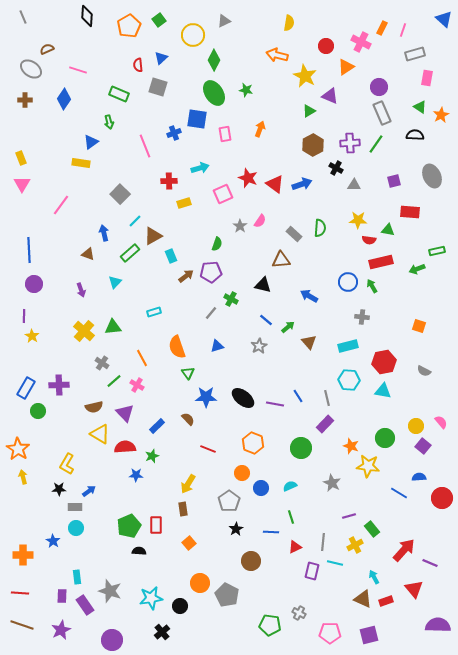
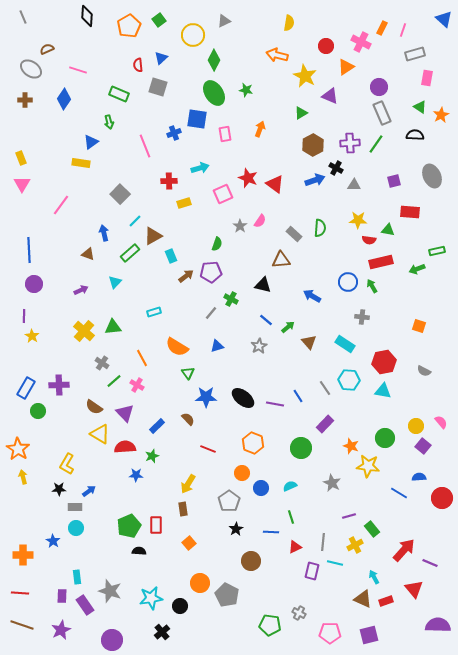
green triangle at (309, 111): moved 8 px left, 2 px down
blue arrow at (302, 184): moved 13 px right, 4 px up
purple arrow at (81, 290): rotated 96 degrees counterclockwise
blue arrow at (309, 296): moved 3 px right
cyan rectangle at (348, 346): moved 3 px left, 2 px up; rotated 48 degrees clockwise
orange semicircle at (177, 347): rotated 40 degrees counterclockwise
gray line at (327, 398): moved 2 px left, 10 px up; rotated 21 degrees counterclockwise
brown semicircle at (94, 407): rotated 48 degrees clockwise
